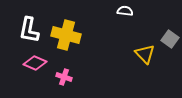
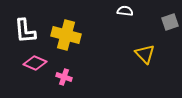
white L-shape: moved 4 px left, 1 px down; rotated 16 degrees counterclockwise
gray square: moved 17 px up; rotated 36 degrees clockwise
